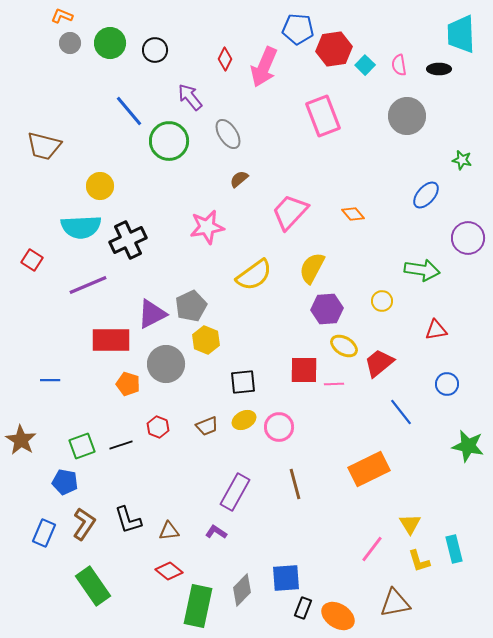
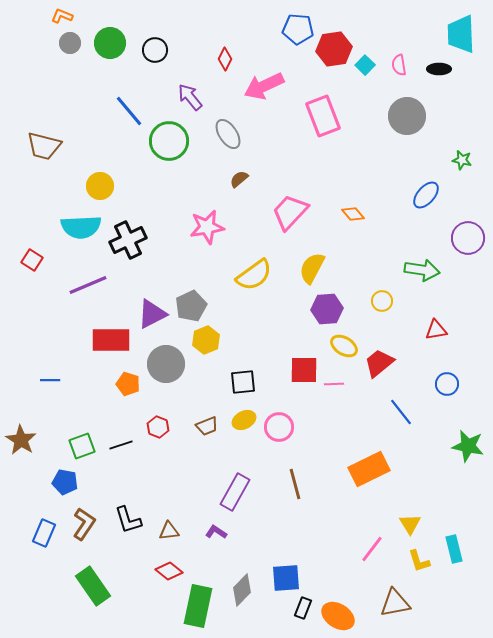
pink arrow at (264, 67): moved 19 px down; rotated 42 degrees clockwise
yellow hexagon at (206, 340): rotated 16 degrees clockwise
